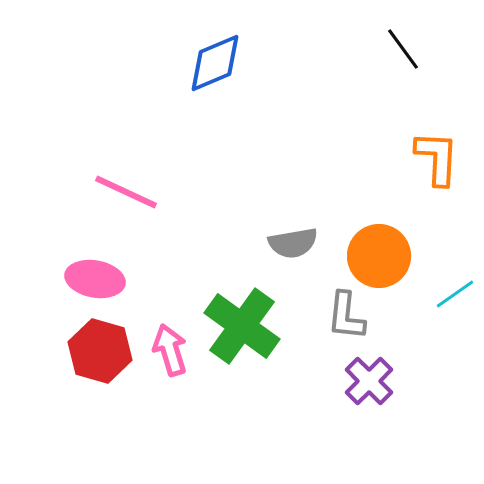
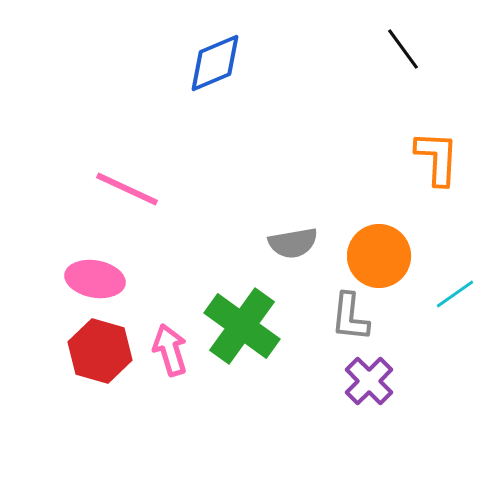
pink line: moved 1 px right, 3 px up
gray L-shape: moved 4 px right, 1 px down
